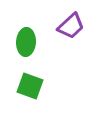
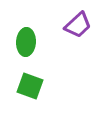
purple trapezoid: moved 7 px right, 1 px up
